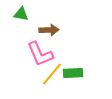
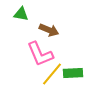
brown arrow: rotated 24 degrees clockwise
